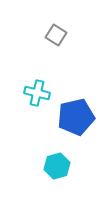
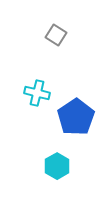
blue pentagon: rotated 21 degrees counterclockwise
cyan hexagon: rotated 15 degrees counterclockwise
